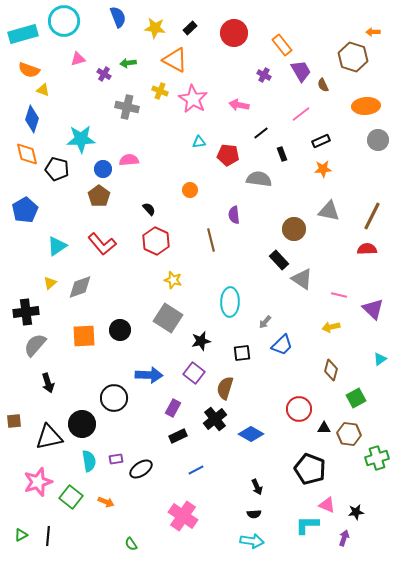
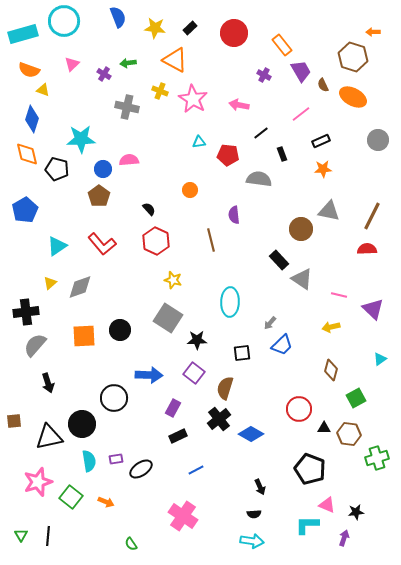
pink triangle at (78, 59): moved 6 px left, 5 px down; rotated 28 degrees counterclockwise
orange ellipse at (366, 106): moved 13 px left, 9 px up; rotated 32 degrees clockwise
brown circle at (294, 229): moved 7 px right
gray arrow at (265, 322): moved 5 px right, 1 px down
black star at (201, 341): moved 4 px left, 1 px up; rotated 12 degrees clockwise
black cross at (215, 419): moved 4 px right
black arrow at (257, 487): moved 3 px right
green triangle at (21, 535): rotated 32 degrees counterclockwise
